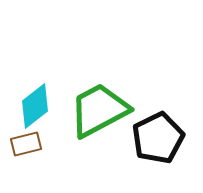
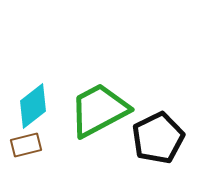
cyan diamond: moved 2 px left
brown rectangle: moved 1 px down
